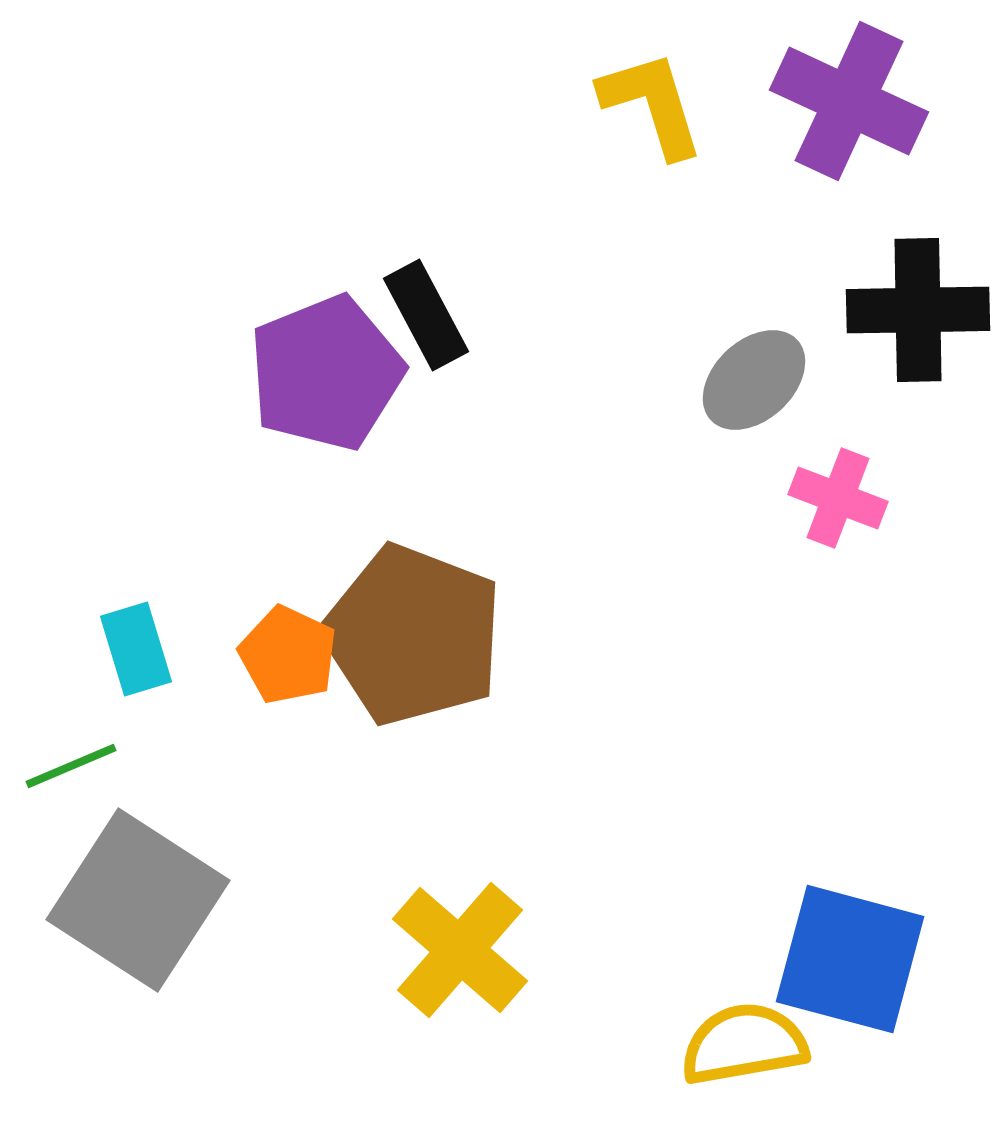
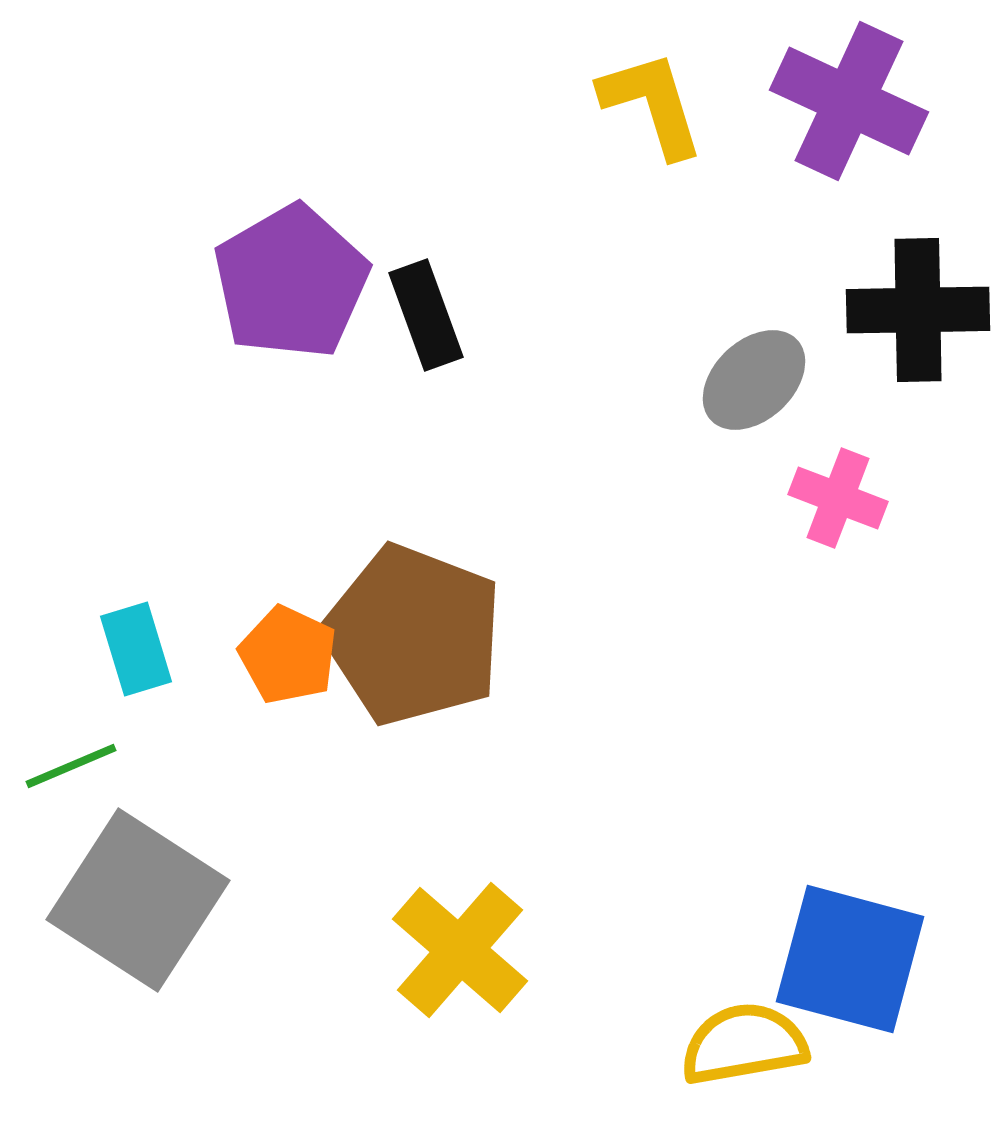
black rectangle: rotated 8 degrees clockwise
purple pentagon: moved 35 px left, 91 px up; rotated 8 degrees counterclockwise
